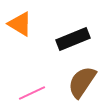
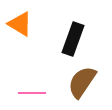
black rectangle: rotated 48 degrees counterclockwise
pink line: rotated 24 degrees clockwise
